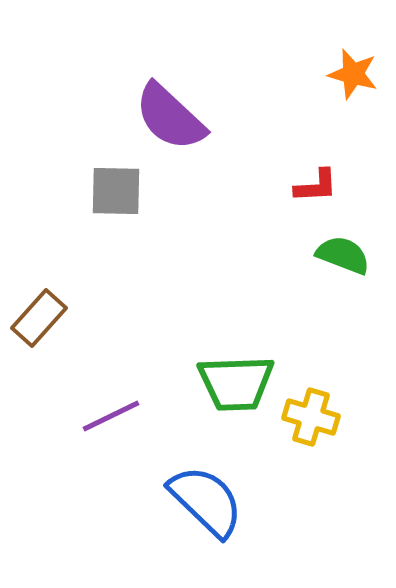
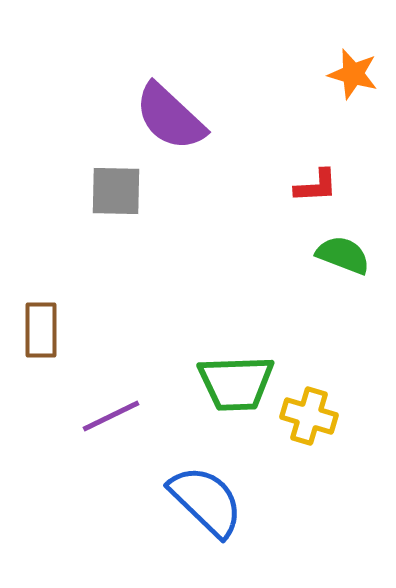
brown rectangle: moved 2 px right, 12 px down; rotated 42 degrees counterclockwise
yellow cross: moved 2 px left, 1 px up
